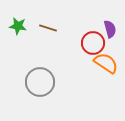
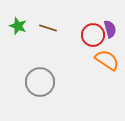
green star: rotated 12 degrees clockwise
red circle: moved 8 px up
orange semicircle: moved 1 px right, 3 px up
